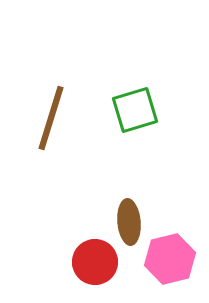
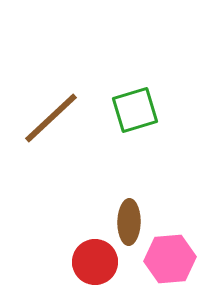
brown line: rotated 30 degrees clockwise
brown ellipse: rotated 6 degrees clockwise
pink hexagon: rotated 9 degrees clockwise
